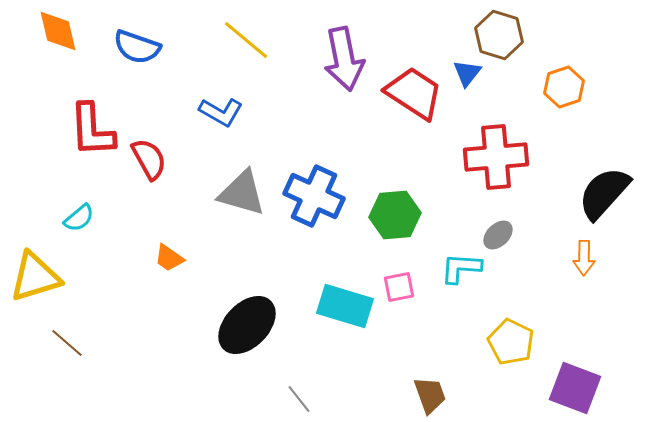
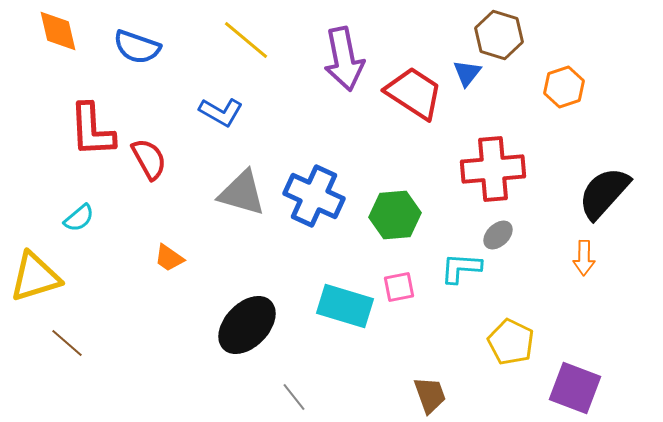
red cross: moved 3 px left, 12 px down
gray line: moved 5 px left, 2 px up
